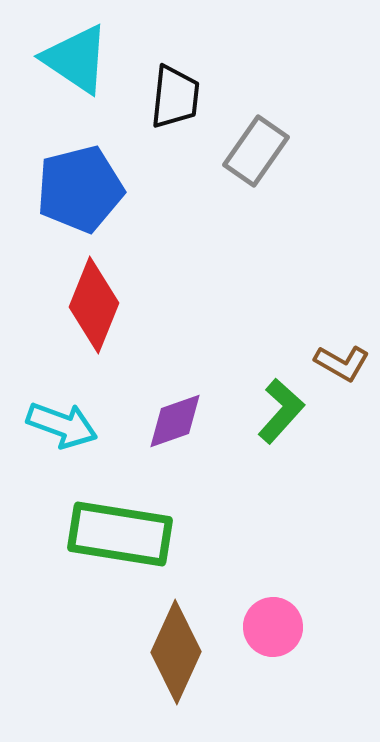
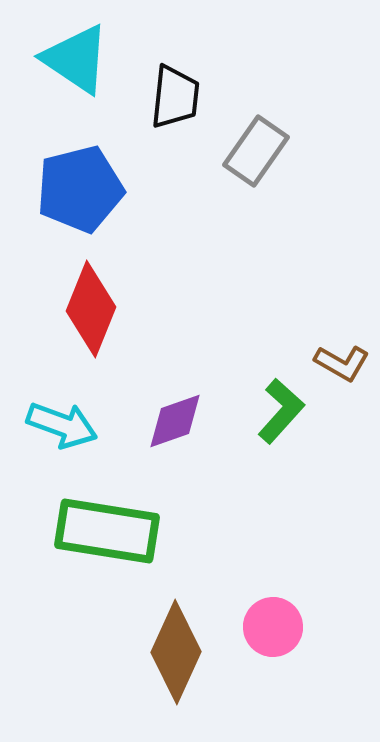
red diamond: moved 3 px left, 4 px down
green rectangle: moved 13 px left, 3 px up
